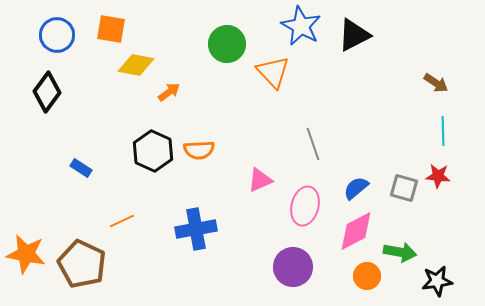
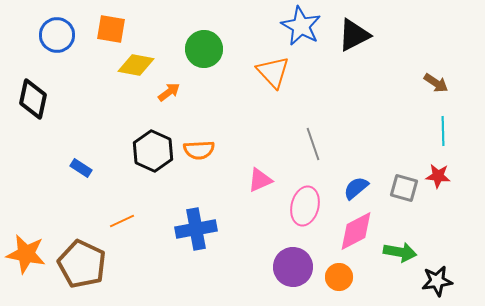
green circle: moved 23 px left, 5 px down
black diamond: moved 14 px left, 7 px down; rotated 24 degrees counterclockwise
orange circle: moved 28 px left, 1 px down
